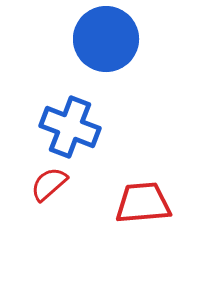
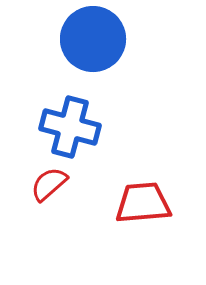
blue circle: moved 13 px left
blue cross: rotated 6 degrees counterclockwise
